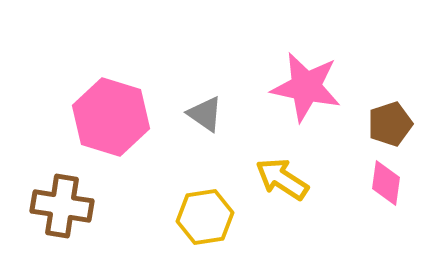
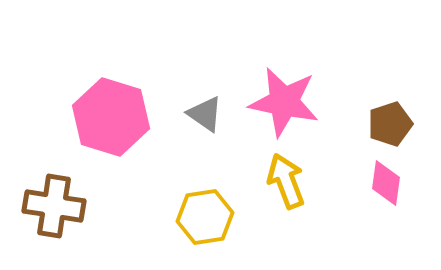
pink star: moved 22 px left, 15 px down
yellow arrow: moved 4 px right, 2 px down; rotated 36 degrees clockwise
brown cross: moved 8 px left
